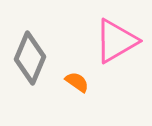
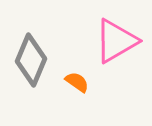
gray diamond: moved 1 px right, 2 px down
